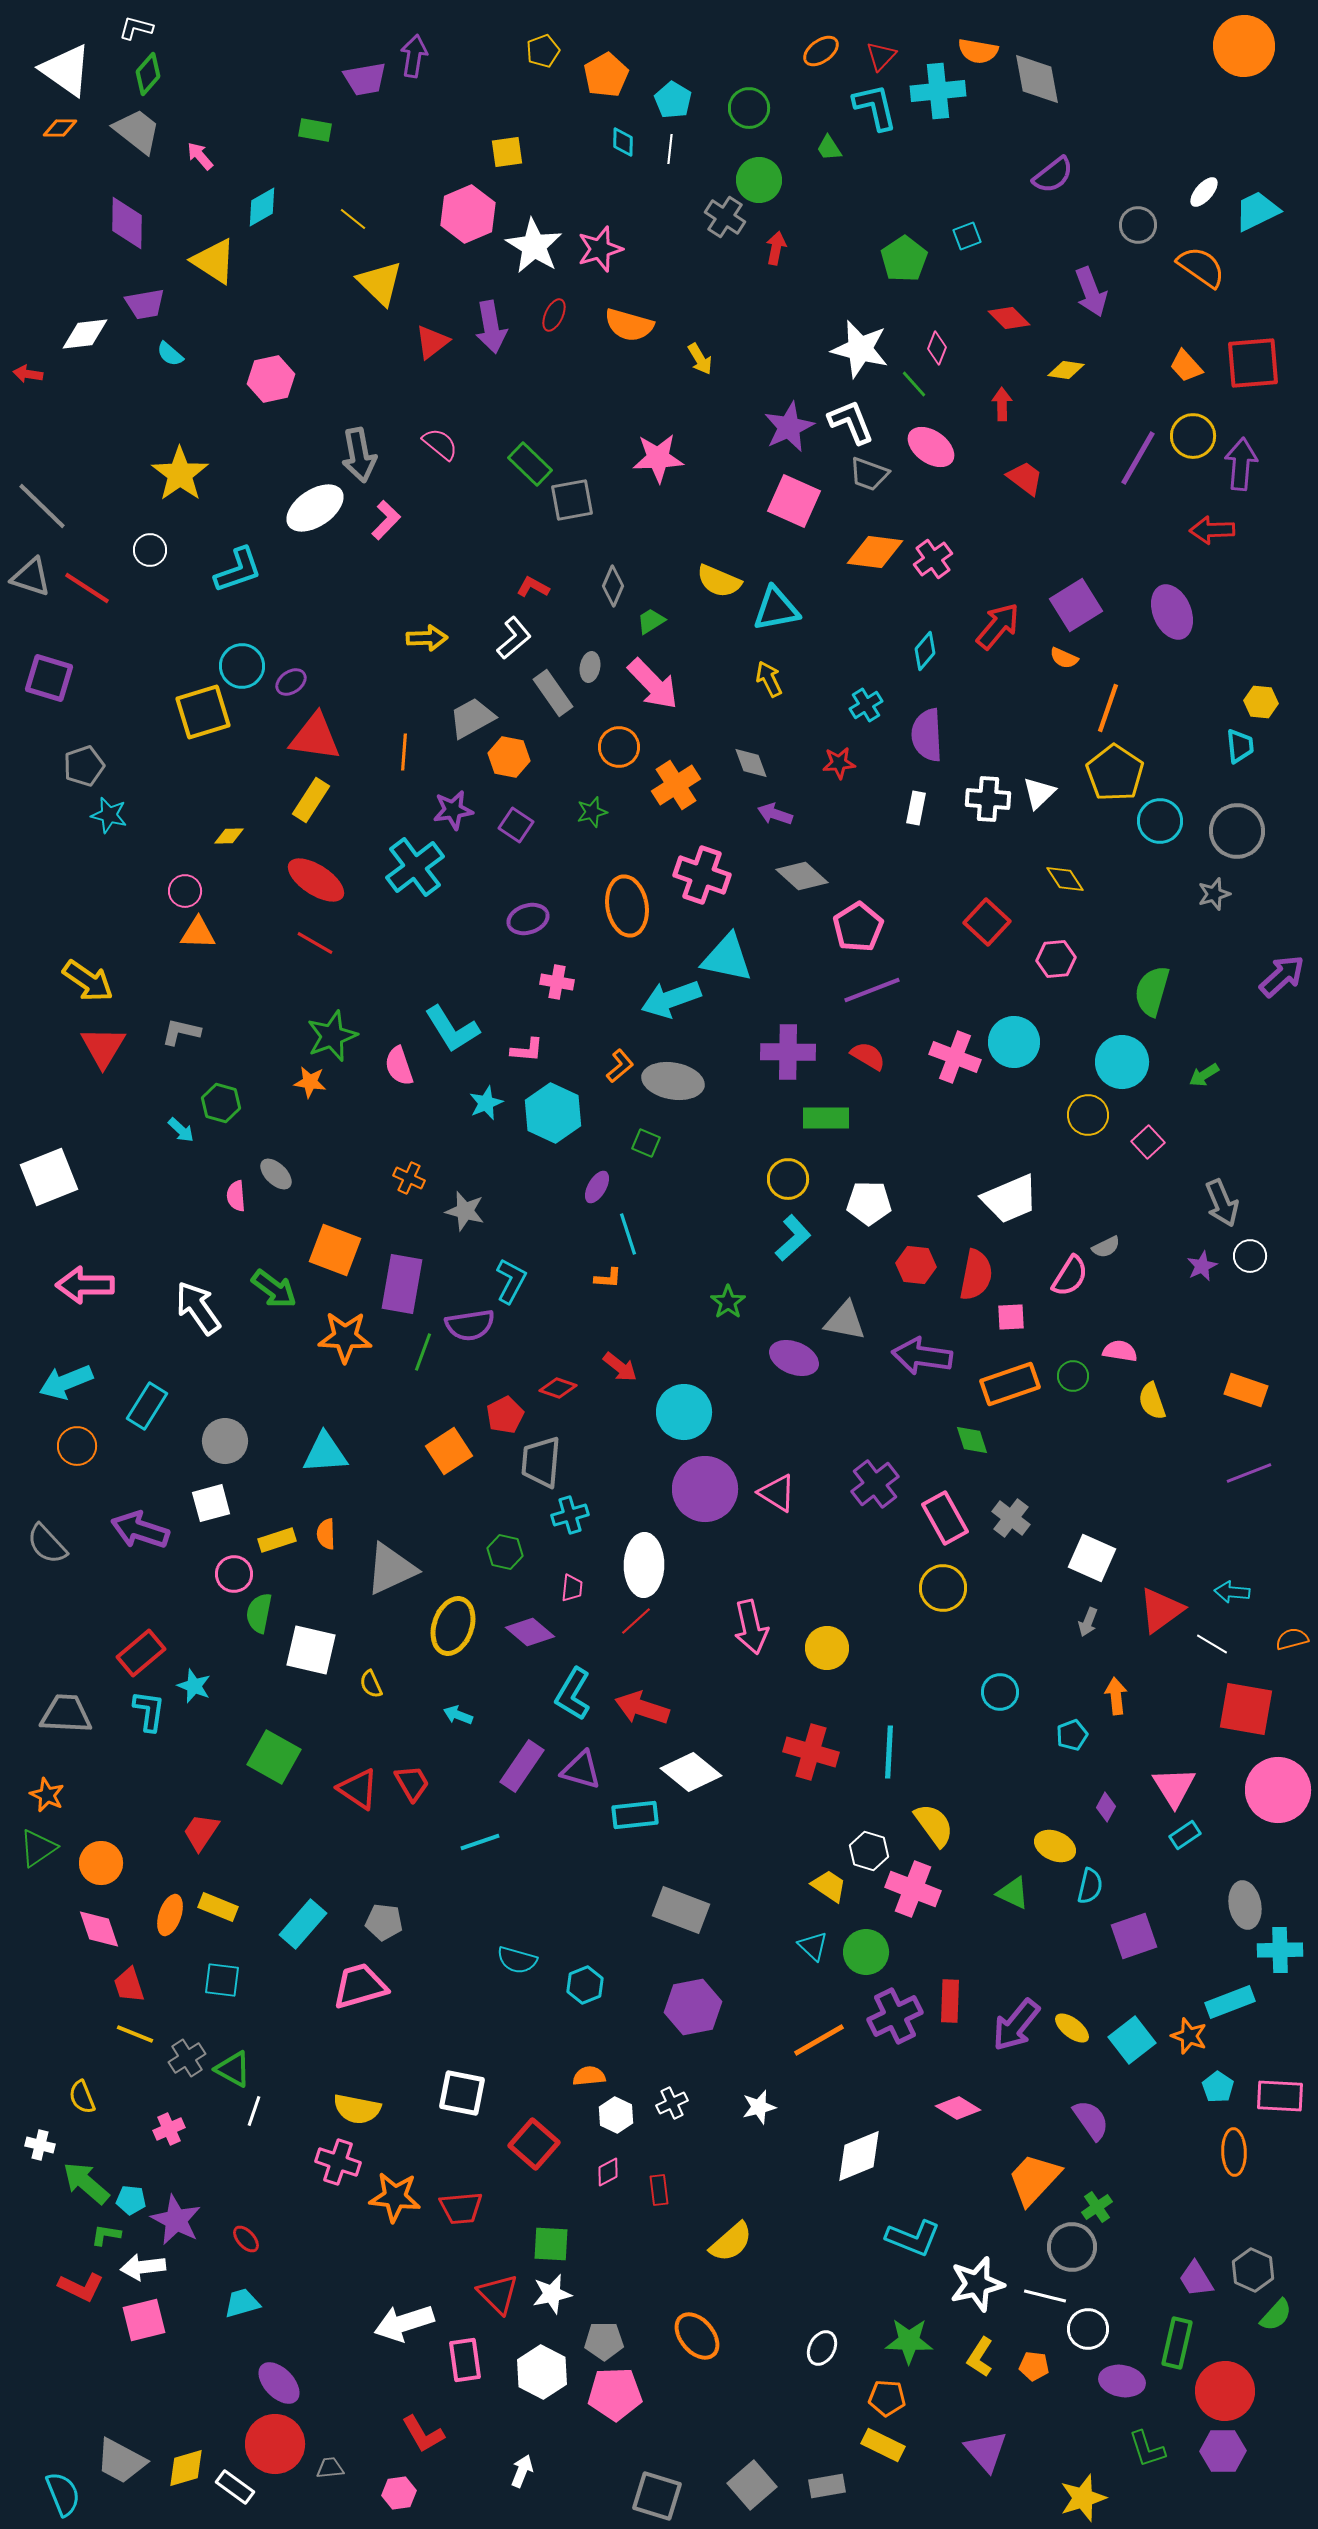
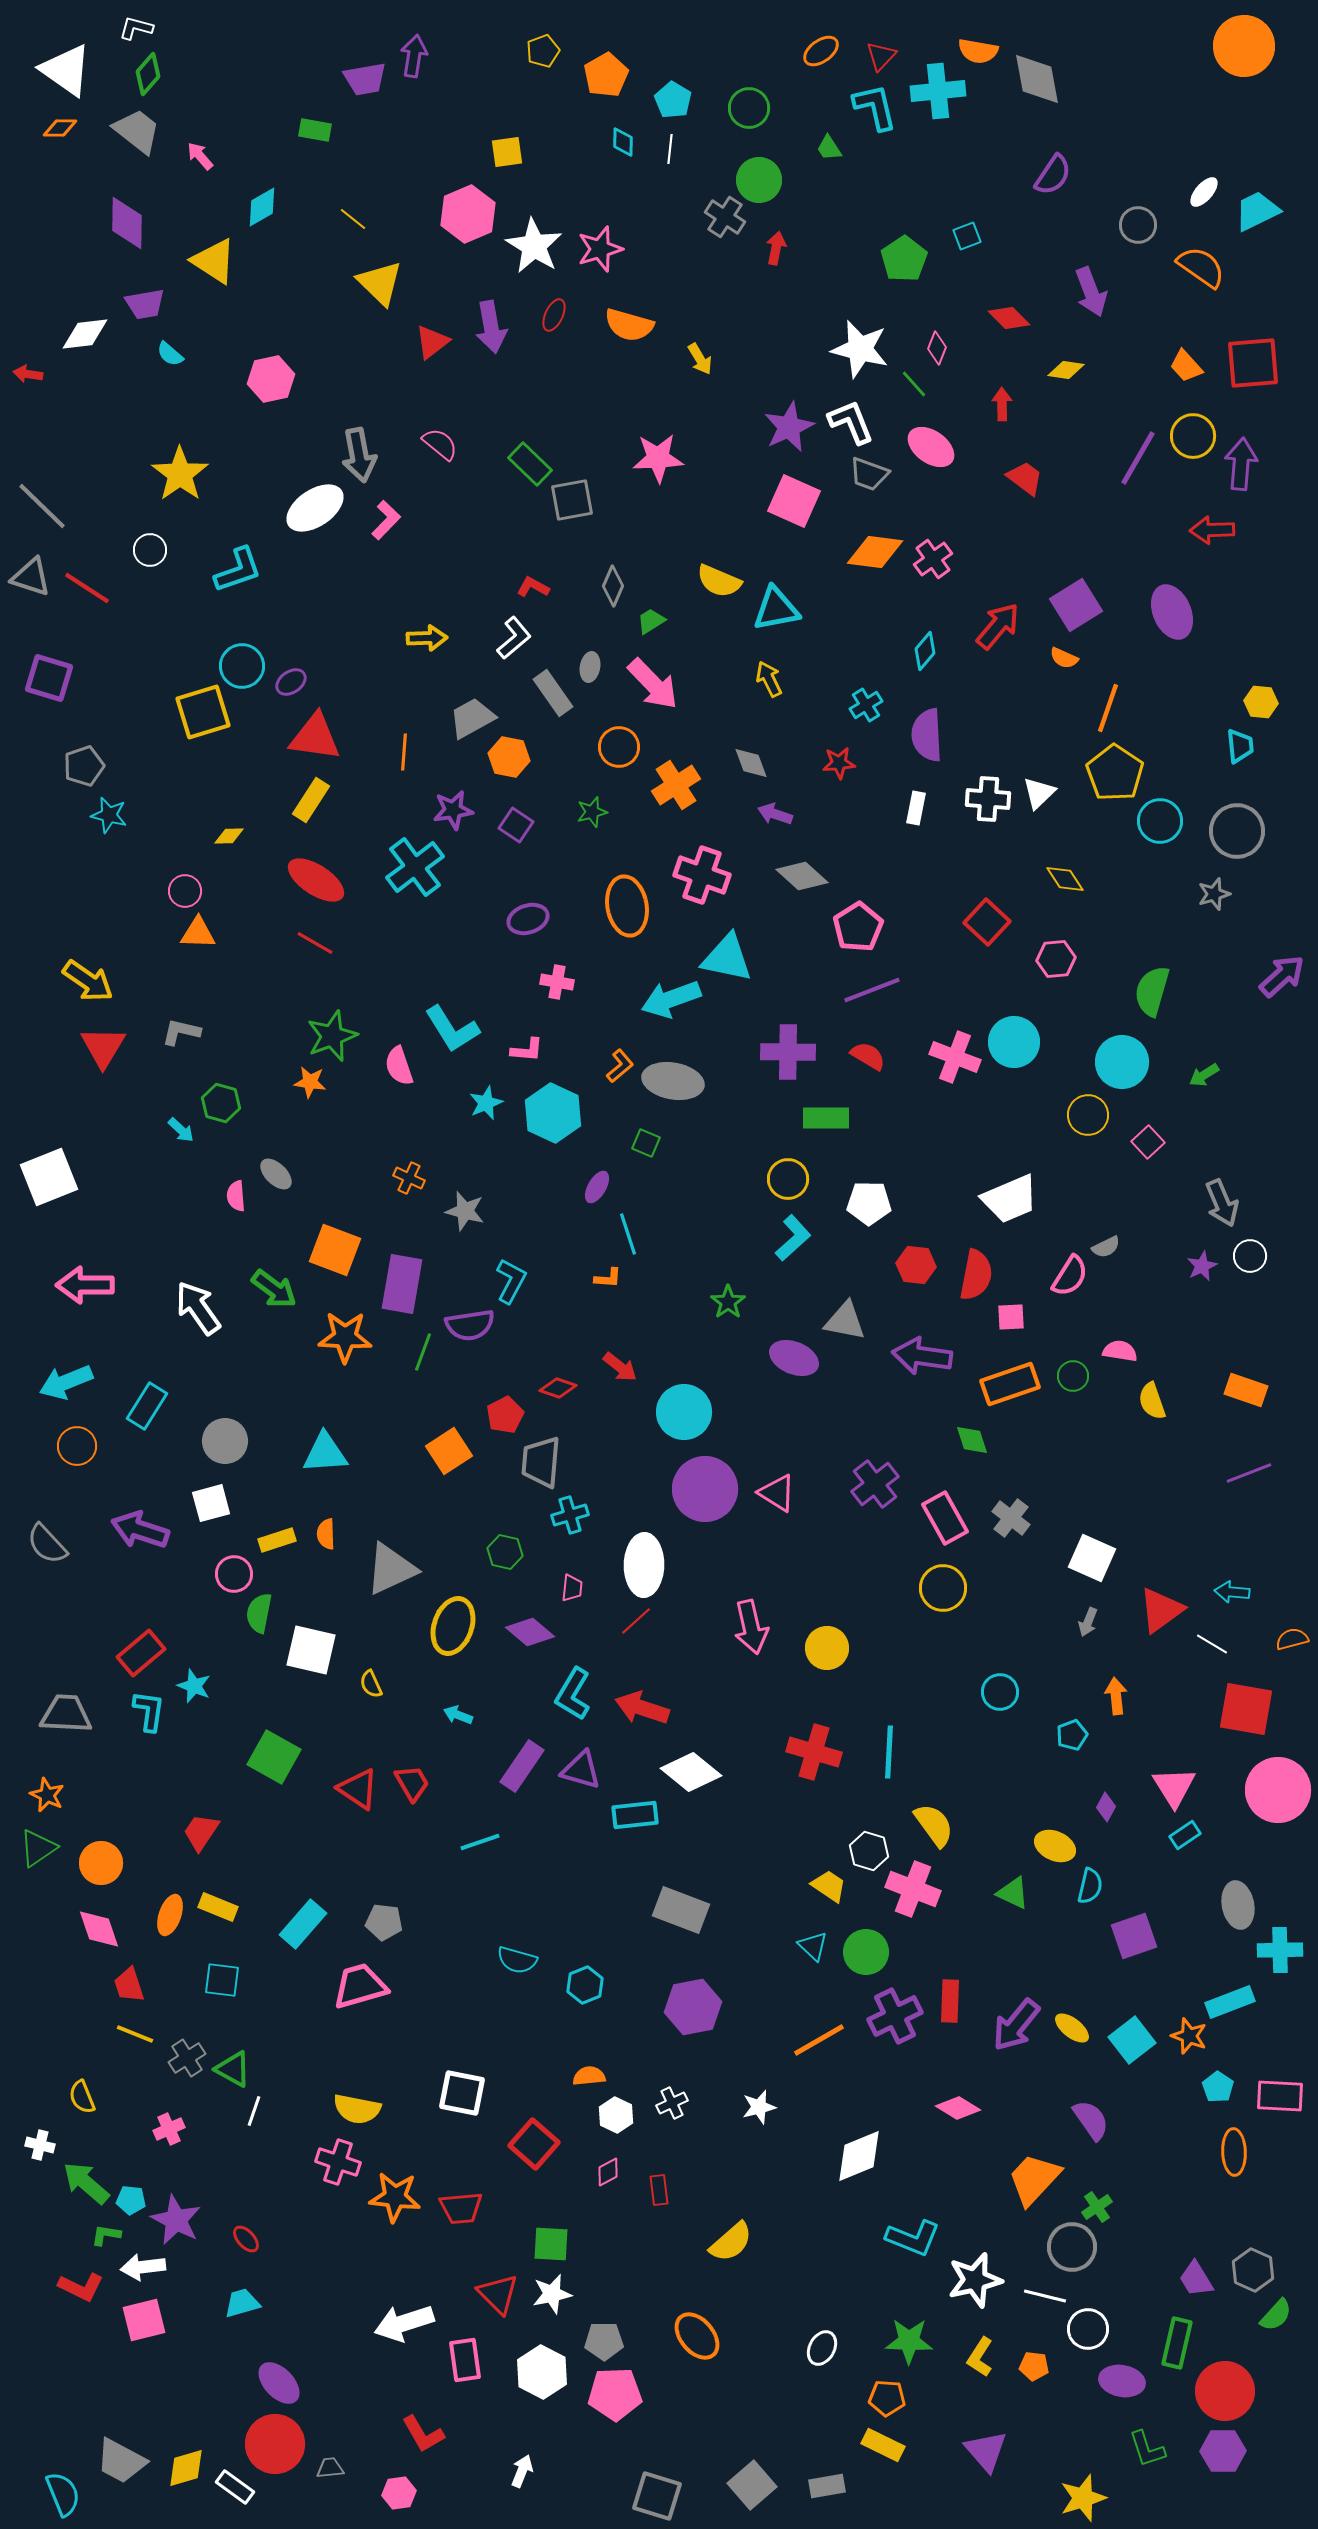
purple semicircle at (1053, 175): rotated 18 degrees counterclockwise
red cross at (811, 1752): moved 3 px right
gray ellipse at (1245, 1905): moved 7 px left
white star at (977, 2284): moved 2 px left, 4 px up
